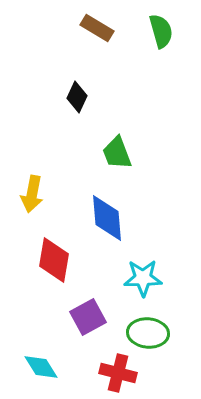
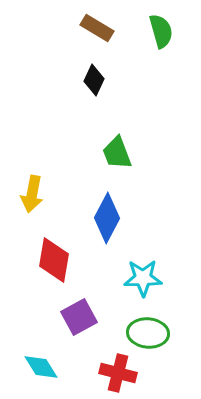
black diamond: moved 17 px right, 17 px up
blue diamond: rotated 33 degrees clockwise
purple square: moved 9 px left
